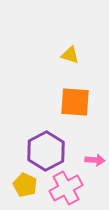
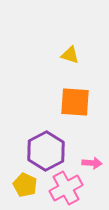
pink arrow: moved 3 px left, 3 px down
